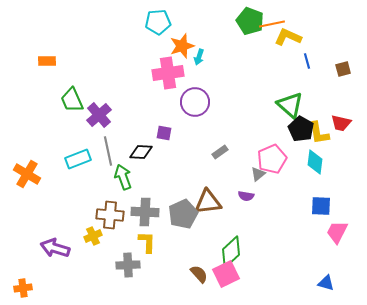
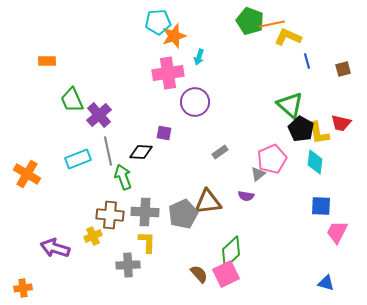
orange star at (182, 46): moved 8 px left, 10 px up
